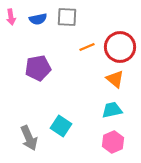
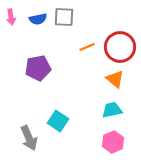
gray square: moved 3 px left
cyan square: moved 3 px left, 5 px up
